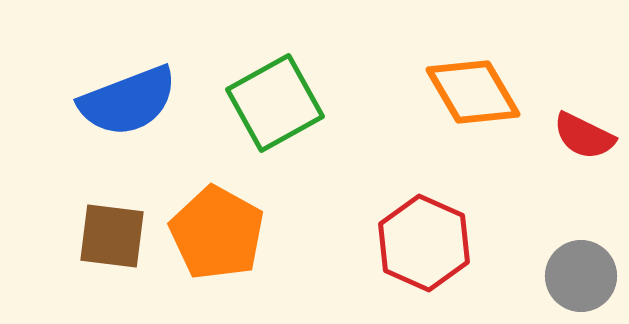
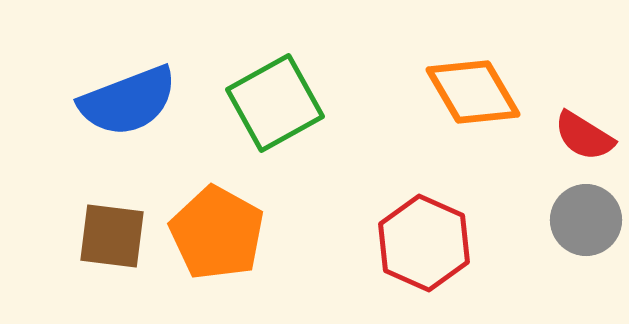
red semicircle: rotated 6 degrees clockwise
gray circle: moved 5 px right, 56 px up
